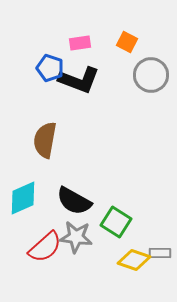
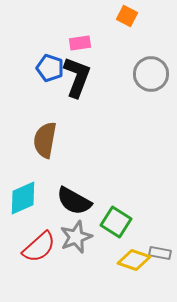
orange square: moved 26 px up
gray circle: moved 1 px up
black L-shape: moved 2 px left, 3 px up; rotated 90 degrees counterclockwise
gray star: rotated 28 degrees counterclockwise
red semicircle: moved 6 px left
gray rectangle: rotated 10 degrees clockwise
